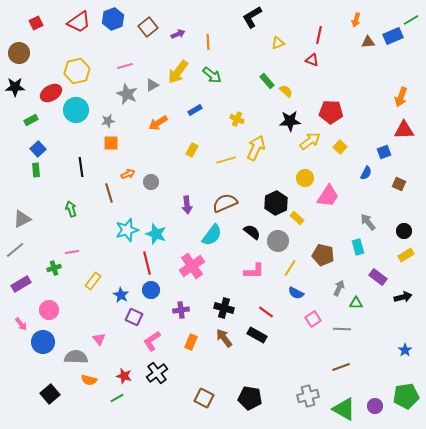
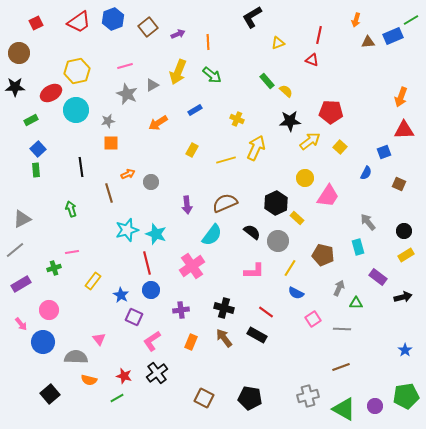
yellow arrow at (178, 72): rotated 15 degrees counterclockwise
